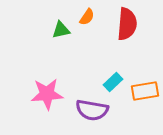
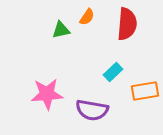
cyan rectangle: moved 10 px up
